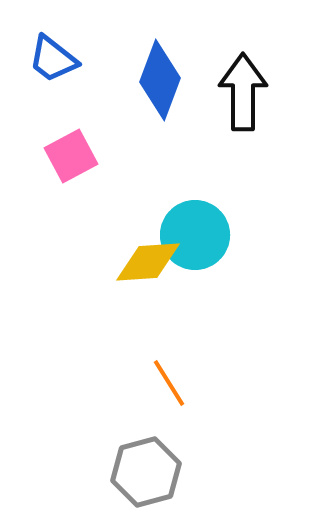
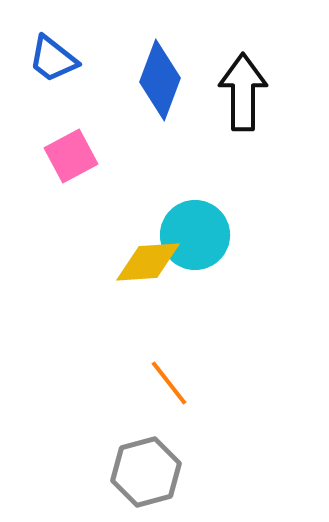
orange line: rotated 6 degrees counterclockwise
